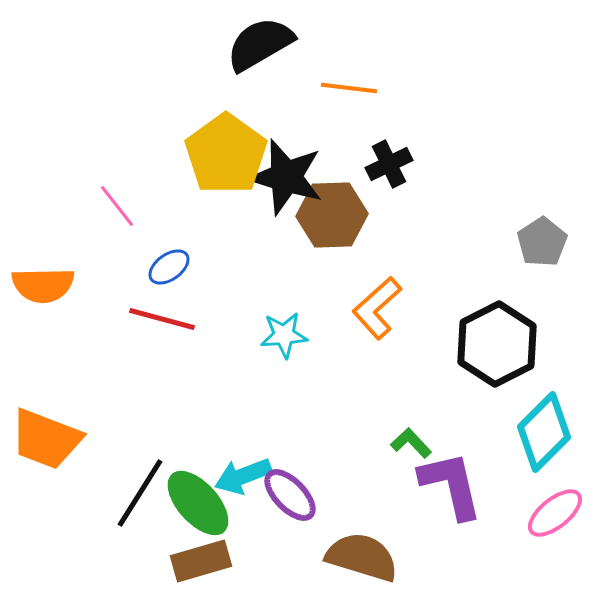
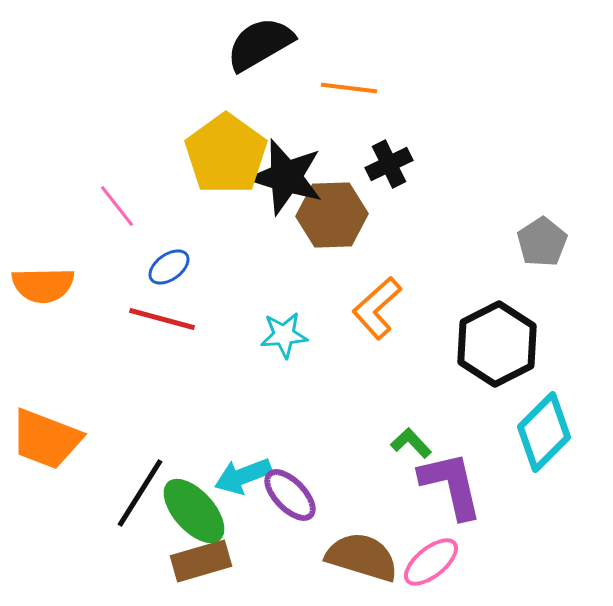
green ellipse: moved 4 px left, 8 px down
pink ellipse: moved 124 px left, 49 px down
